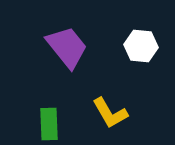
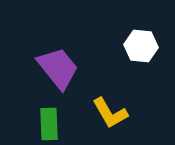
purple trapezoid: moved 9 px left, 21 px down
